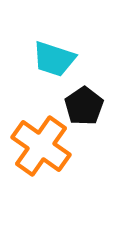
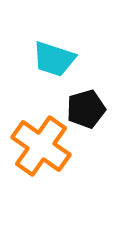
black pentagon: moved 2 px right, 3 px down; rotated 18 degrees clockwise
